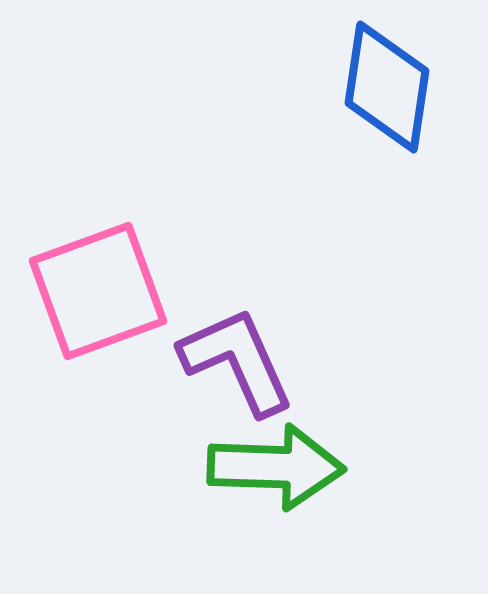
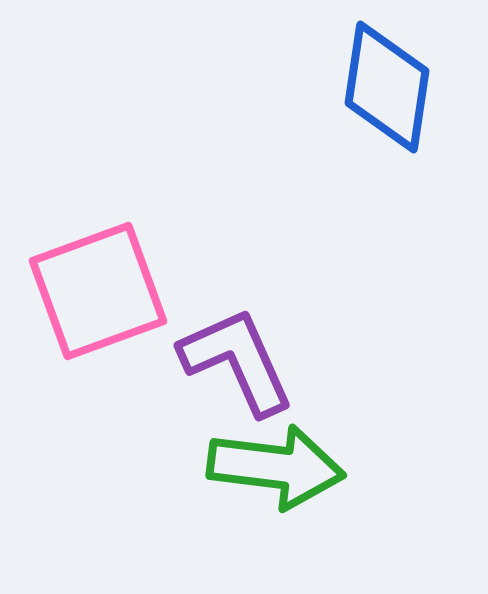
green arrow: rotated 5 degrees clockwise
